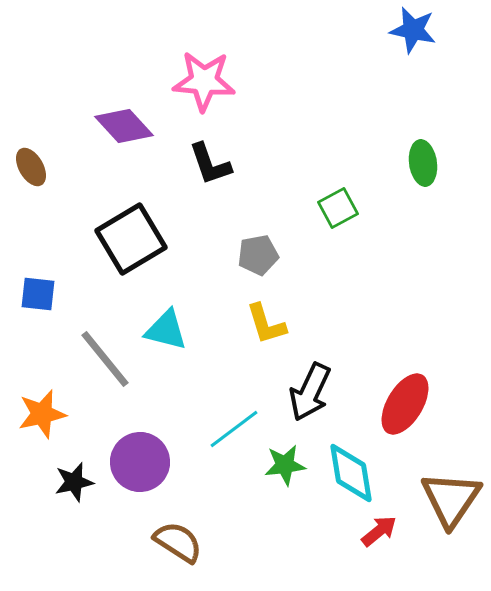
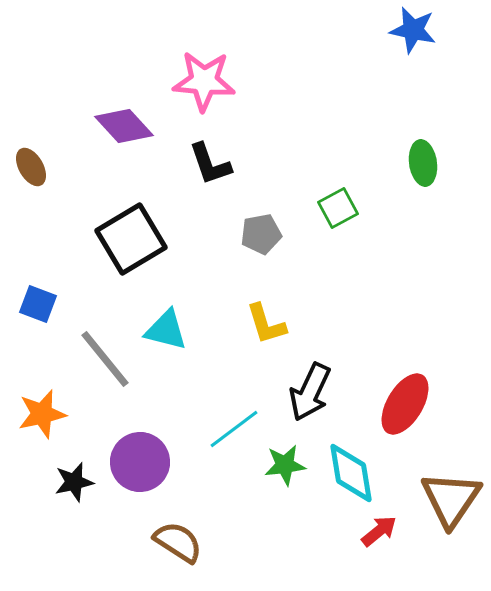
gray pentagon: moved 3 px right, 21 px up
blue square: moved 10 px down; rotated 15 degrees clockwise
